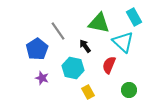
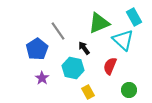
green triangle: rotated 35 degrees counterclockwise
cyan triangle: moved 2 px up
black arrow: moved 1 px left, 2 px down
red semicircle: moved 1 px right, 1 px down
purple star: rotated 16 degrees clockwise
